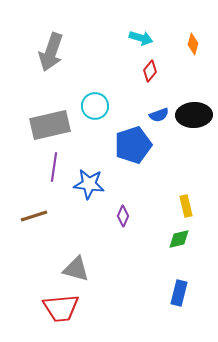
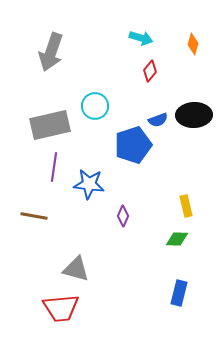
blue semicircle: moved 1 px left, 5 px down
brown line: rotated 28 degrees clockwise
green diamond: moved 2 px left; rotated 15 degrees clockwise
